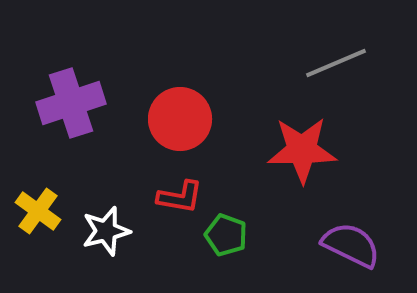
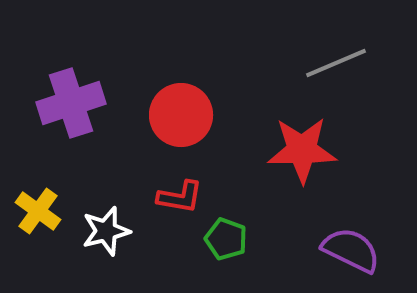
red circle: moved 1 px right, 4 px up
green pentagon: moved 4 px down
purple semicircle: moved 5 px down
